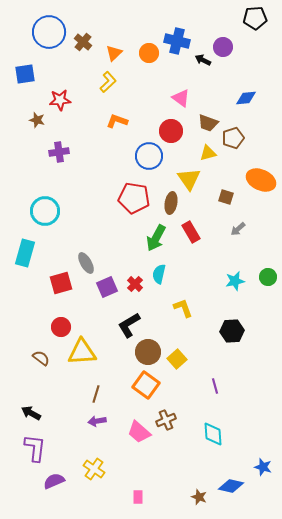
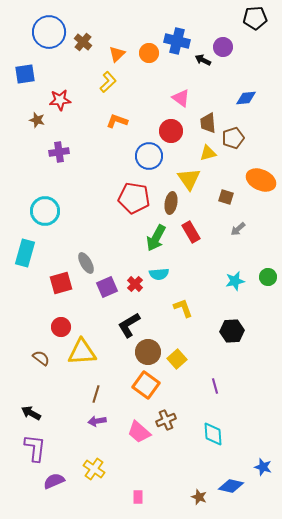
orange triangle at (114, 53): moved 3 px right, 1 px down
brown trapezoid at (208, 123): rotated 65 degrees clockwise
cyan semicircle at (159, 274): rotated 108 degrees counterclockwise
